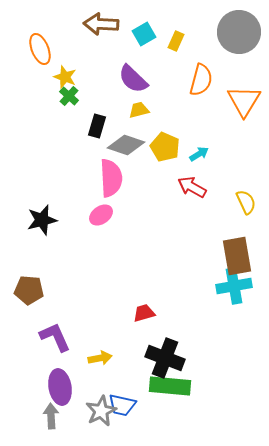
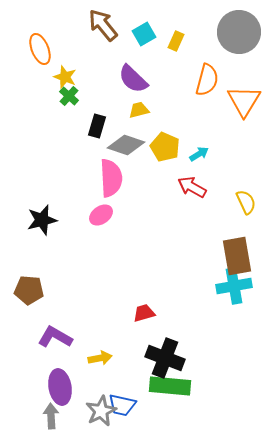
brown arrow: moved 2 px right, 1 px down; rotated 48 degrees clockwise
orange semicircle: moved 6 px right
purple L-shape: rotated 36 degrees counterclockwise
